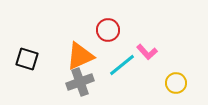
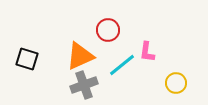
pink L-shape: rotated 50 degrees clockwise
gray cross: moved 4 px right, 3 px down
